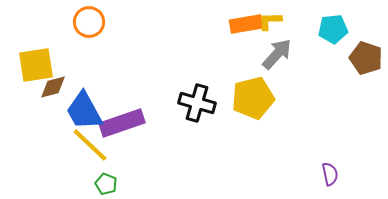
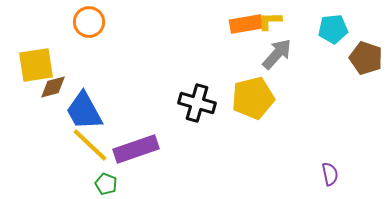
purple rectangle: moved 14 px right, 26 px down
